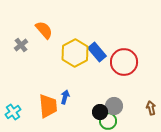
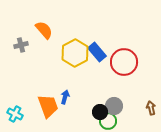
gray cross: rotated 24 degrees clockwise
orange trapezoid: rotated 15 degrees counterclockwise
cyan cross: moved 2 px right, 2 px down; rotated 28 degrees counterclockwise
